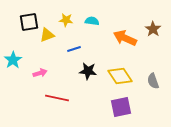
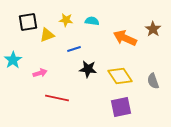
black square: moved 1 px left
black star: moved 2 px up
